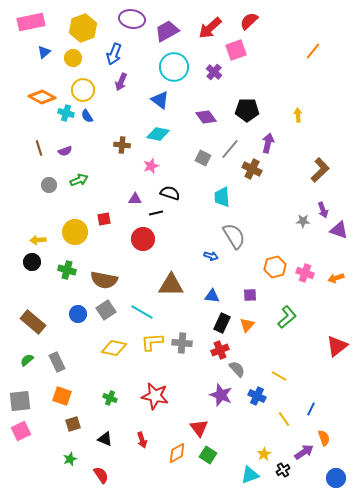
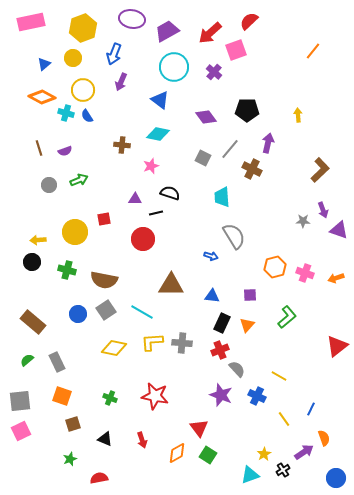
red arrow at (210, 28): moved 5 px down
blue triangle at (44, 52): moved 12 px down
red semicircle at (101, 475): moved 2 px left, 3 px down; rotated 66 degrees counterclockwise
